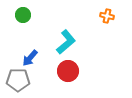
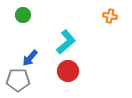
orange cross: moved 3 px right
